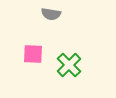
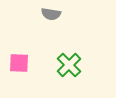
pink square: moved 14 px left, 9 px down
